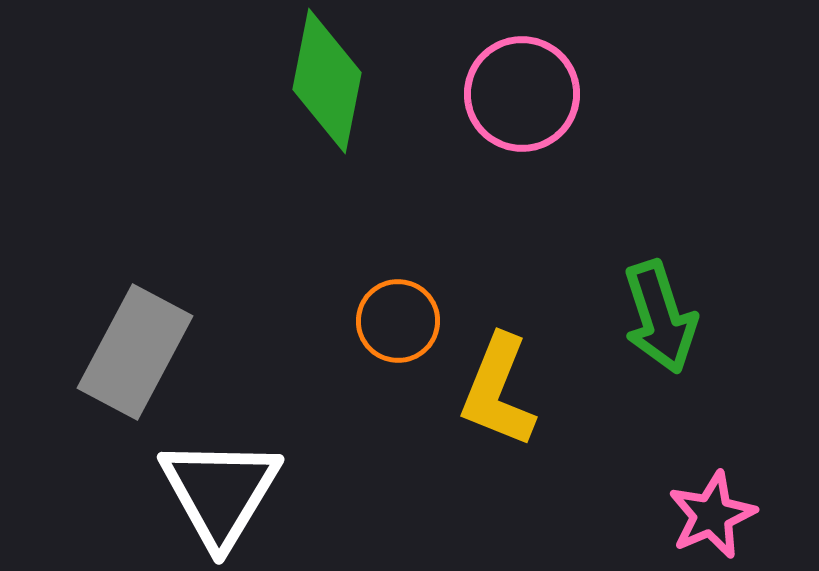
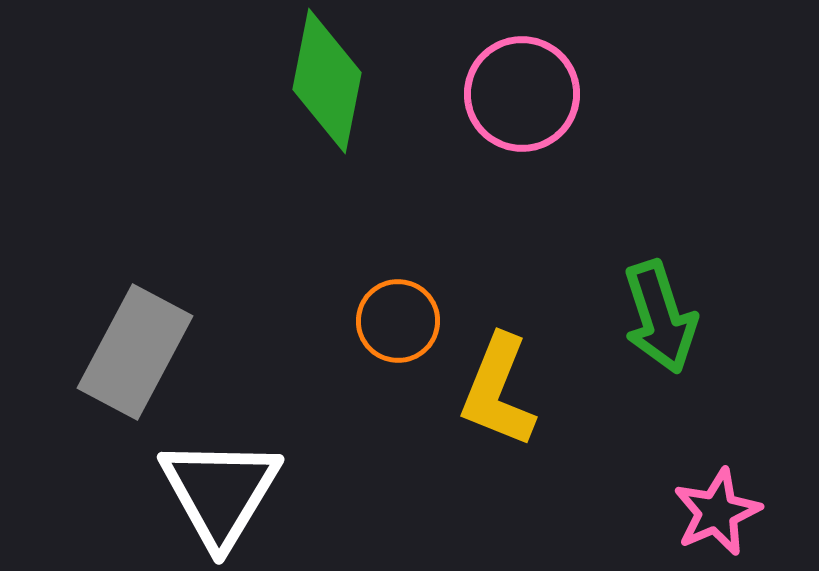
pink star: moved 5 px right, 3 px up
